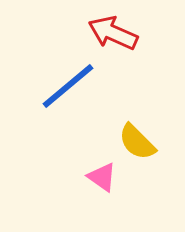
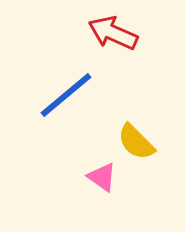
blue line: moved 2 px left, 9 px down
yellow semicircle: moved 1 px left
